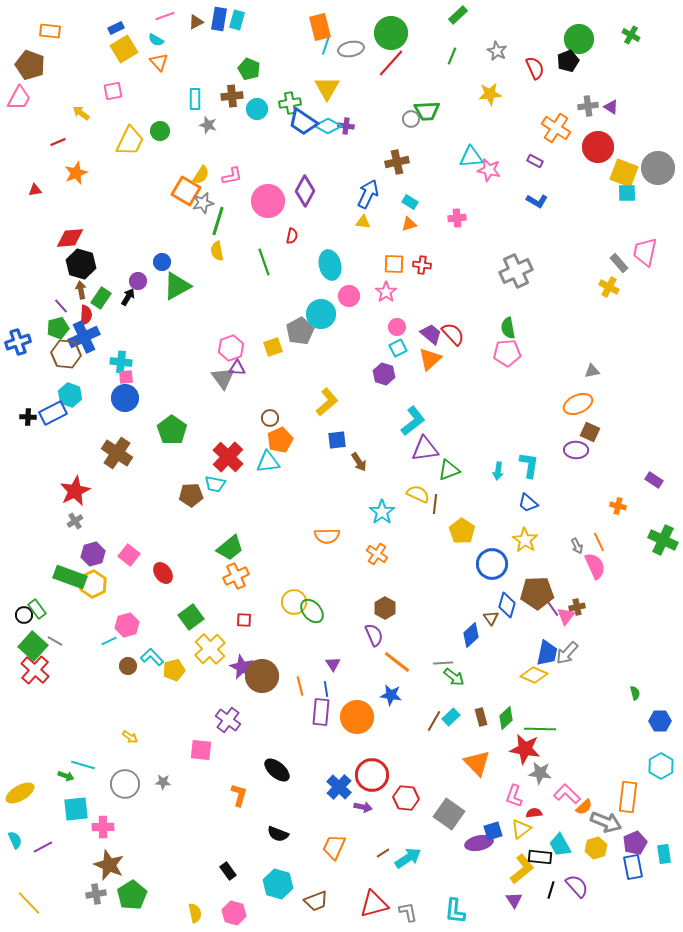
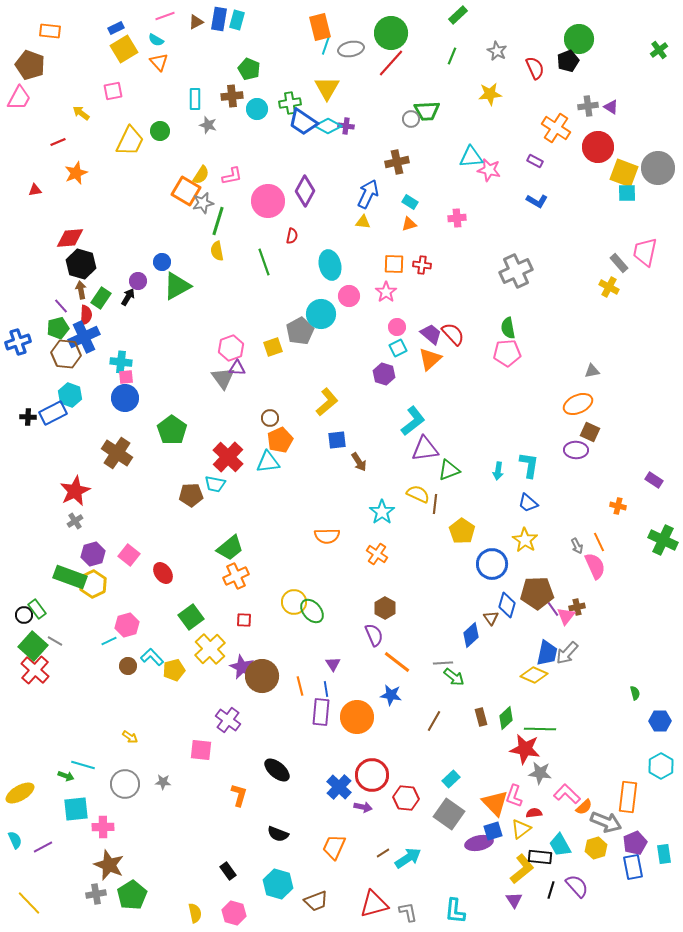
green cross at (631, 35): moved 28 px right, 15 px down; rotated 24 degrees clockwise
cyan rectangle at (451, 717): moved 62 px down
orange triangle at (477, 763): moved 18 px right, 40 px down
